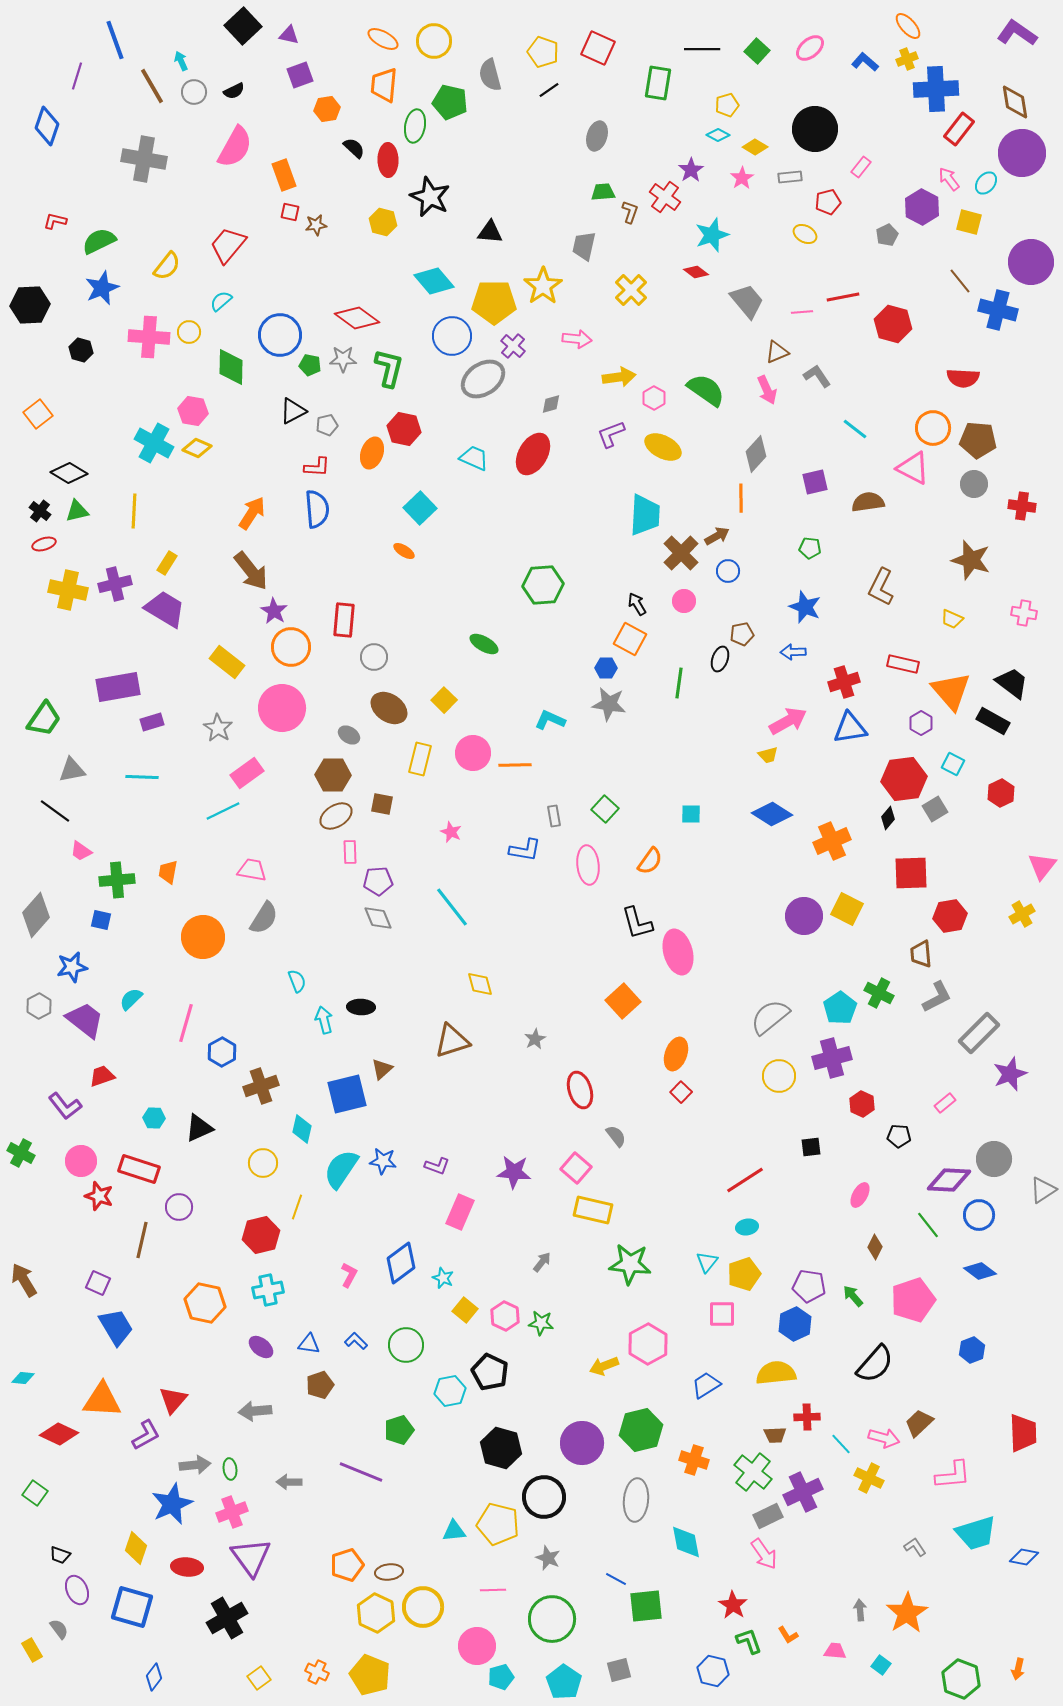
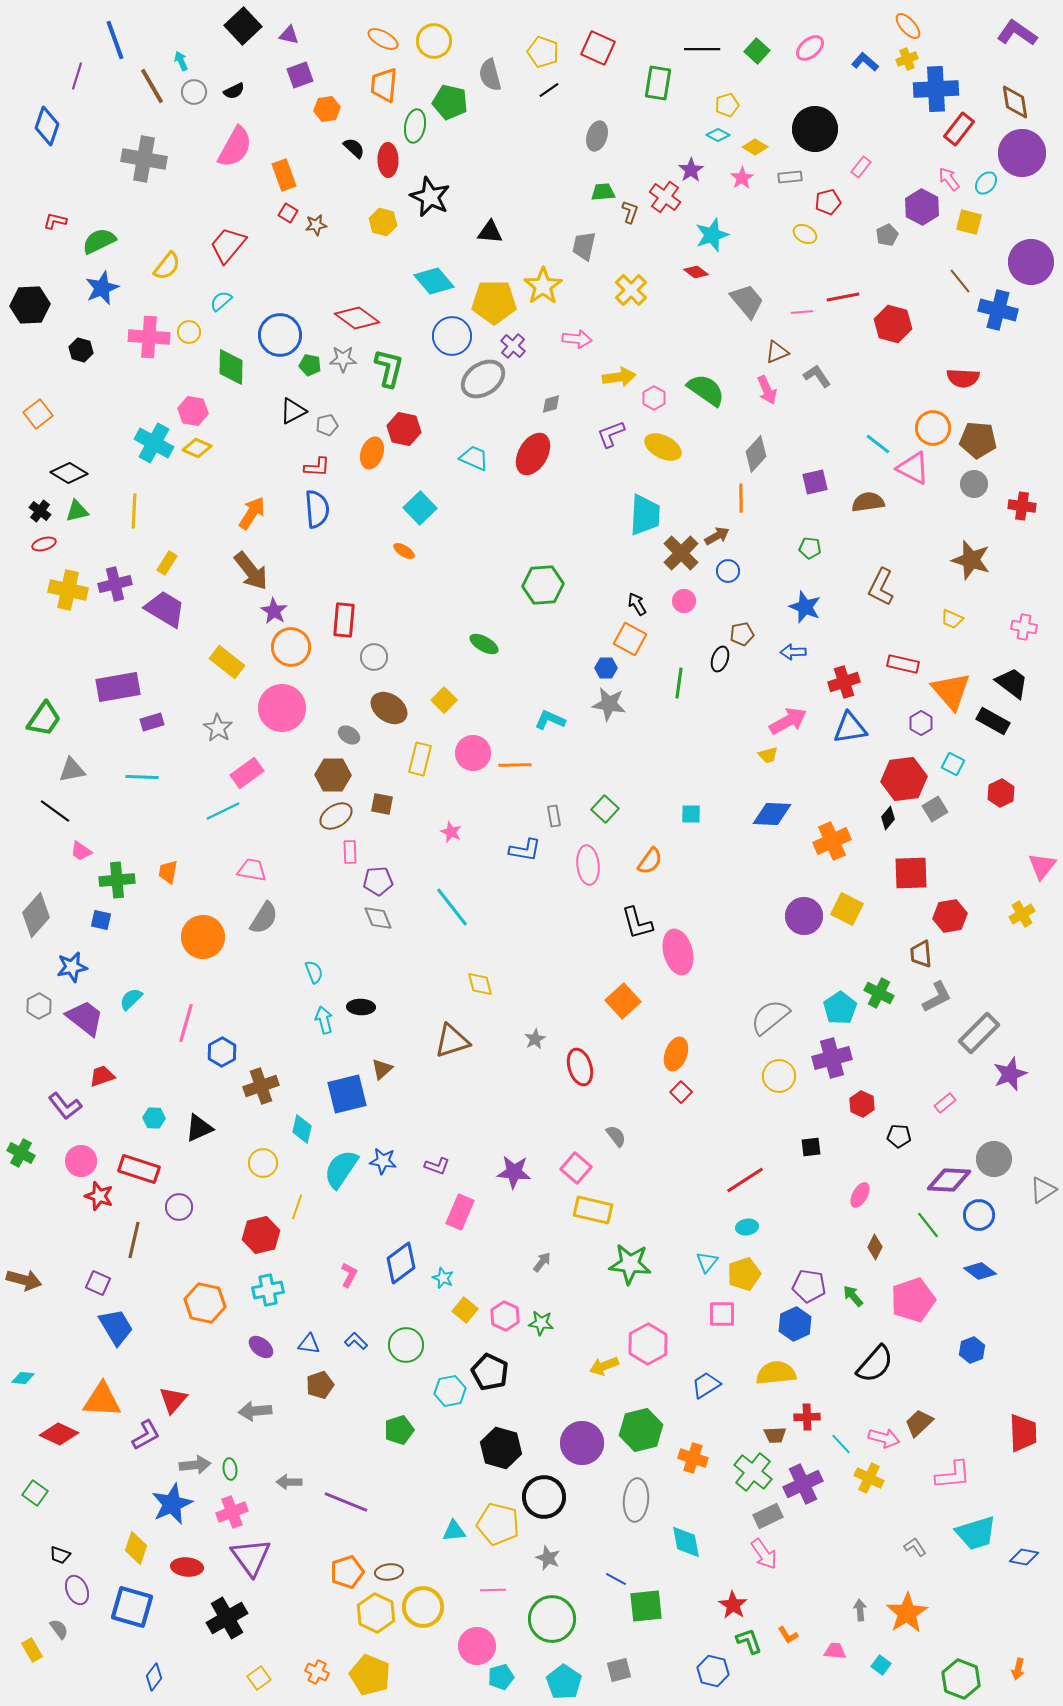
red square at (290, 212): moved 2 px left, 1 px down; rotated 18 degrees clockwise
cyan line at (855, 429): moved 23 px right, 15 px down
pink cross at (1024, 613): moved 14 px down
blue diamond at (772, 814): rotated 30 degrees counterclockwise
cyan semicircle at (297, 981): moved 17 px right, 9 px up
purple trapezoid at (85, 1020): moved 2 px up
red ellipse at (580, 1090): moved 23 px up
brown line at (142, 1240): moved 8 px left
brown arrow at (24, 1280): rotated 136 degrees clockwise
orange cross at (694, 1460): moved 1 px left, 2 px up
purple line at (361, 1472): moved 15 px left, 30 px down
purple cross at (803, 1492): moved 8 px up
orange pentagon at (347, 1565): moved 7 px down
